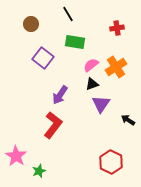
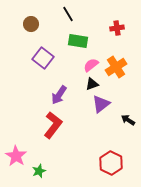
green rectangle: moved 3 px right, 1 px up
purple arrow: moved 1 px left
purple triangle: rotated 18 degrees clockwise
red hexagon: moved 1 px down
